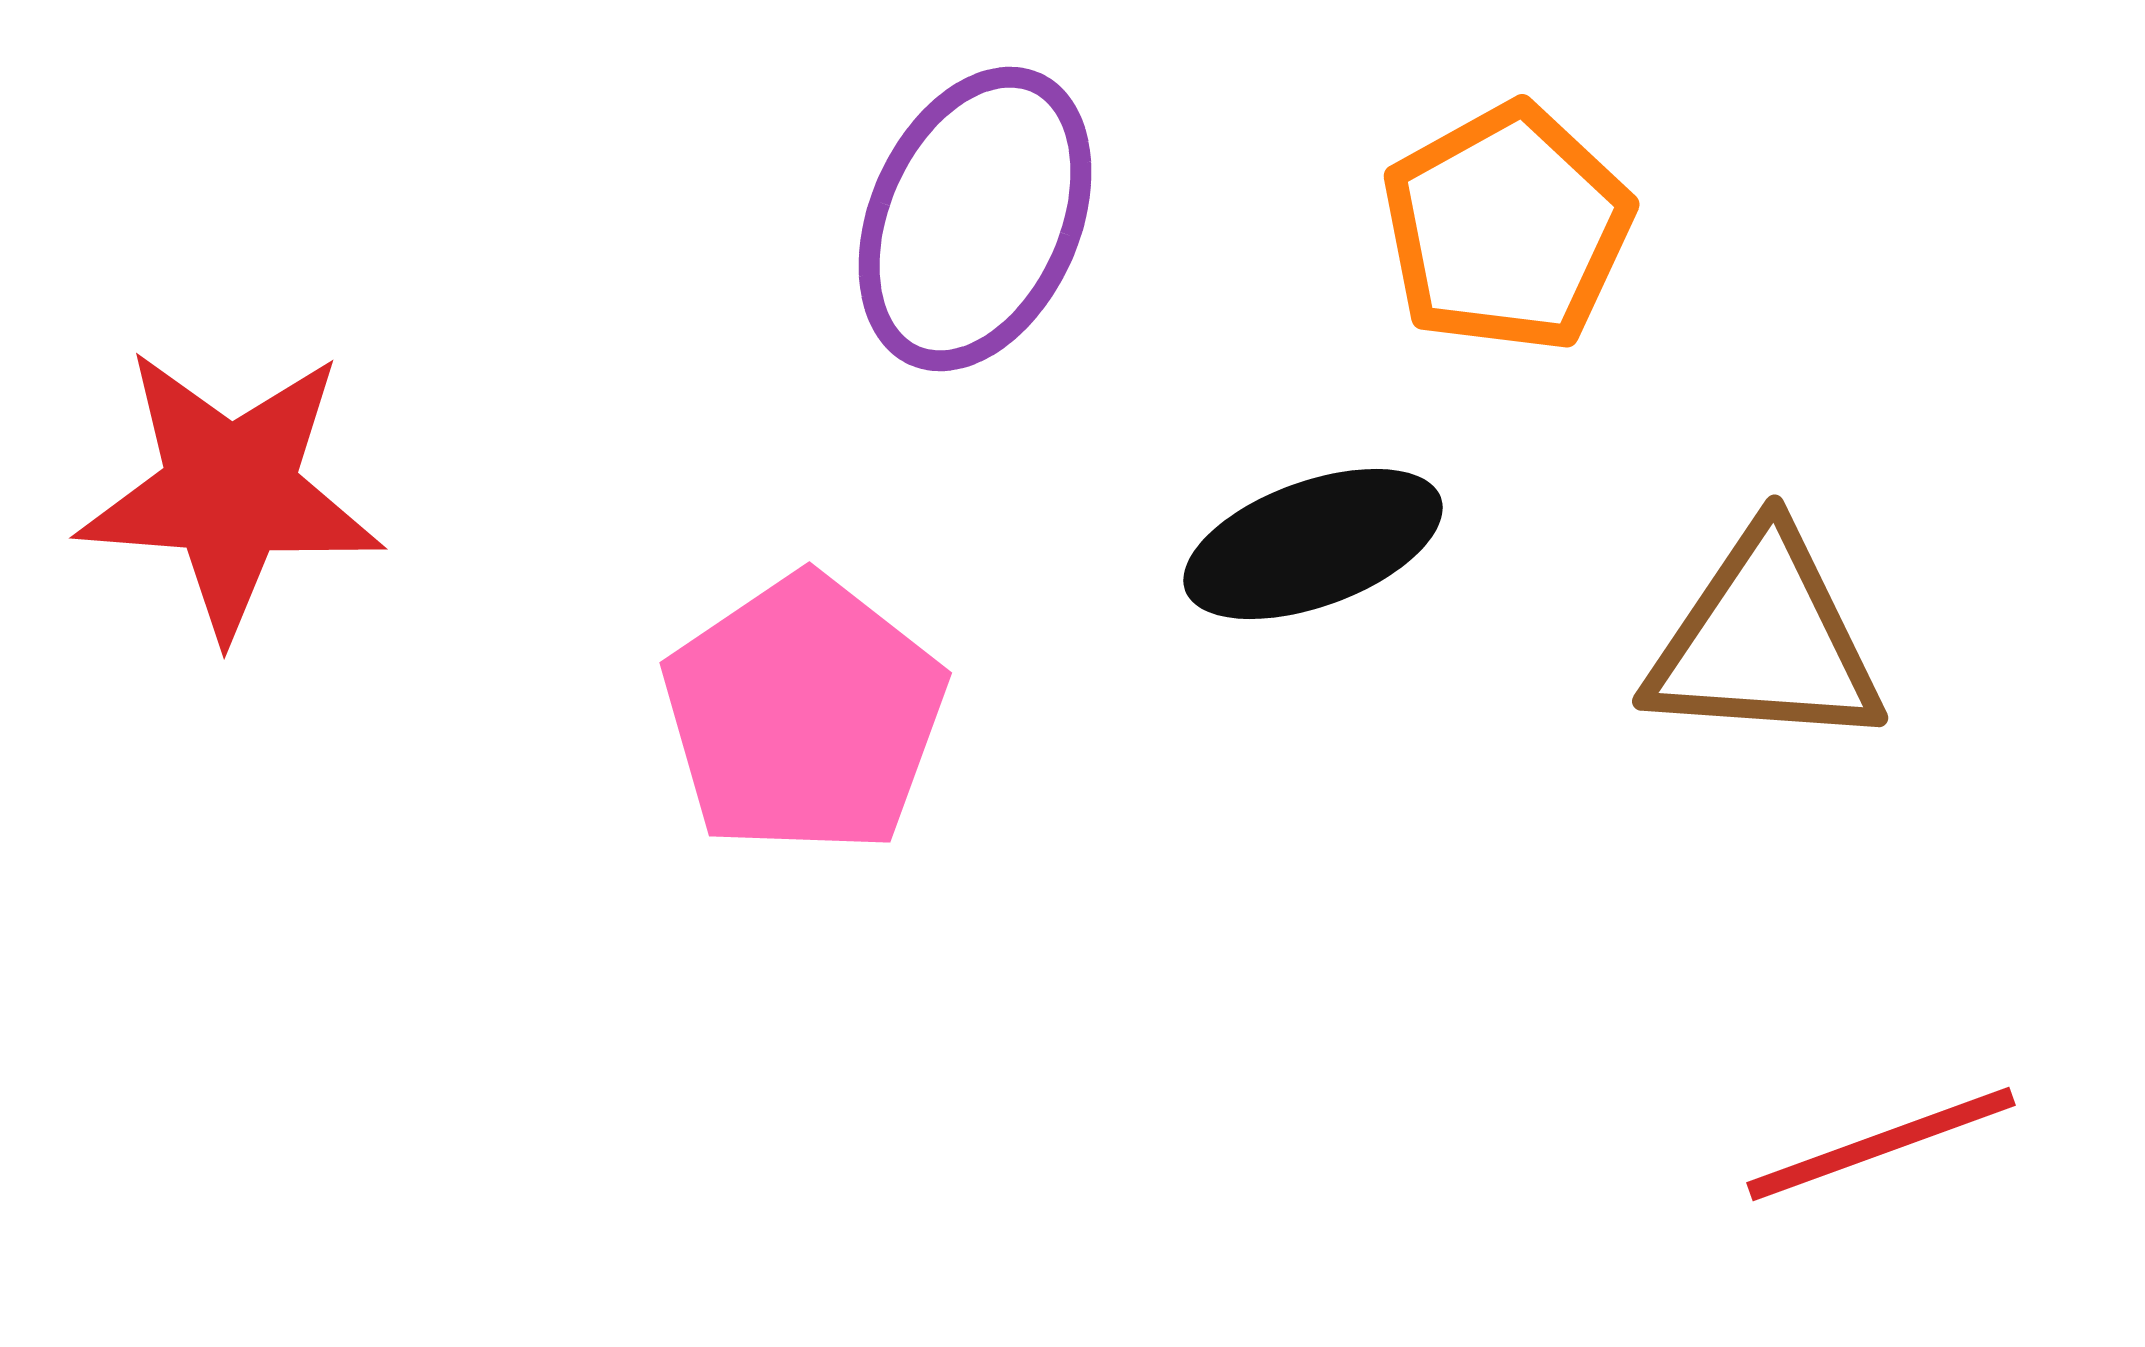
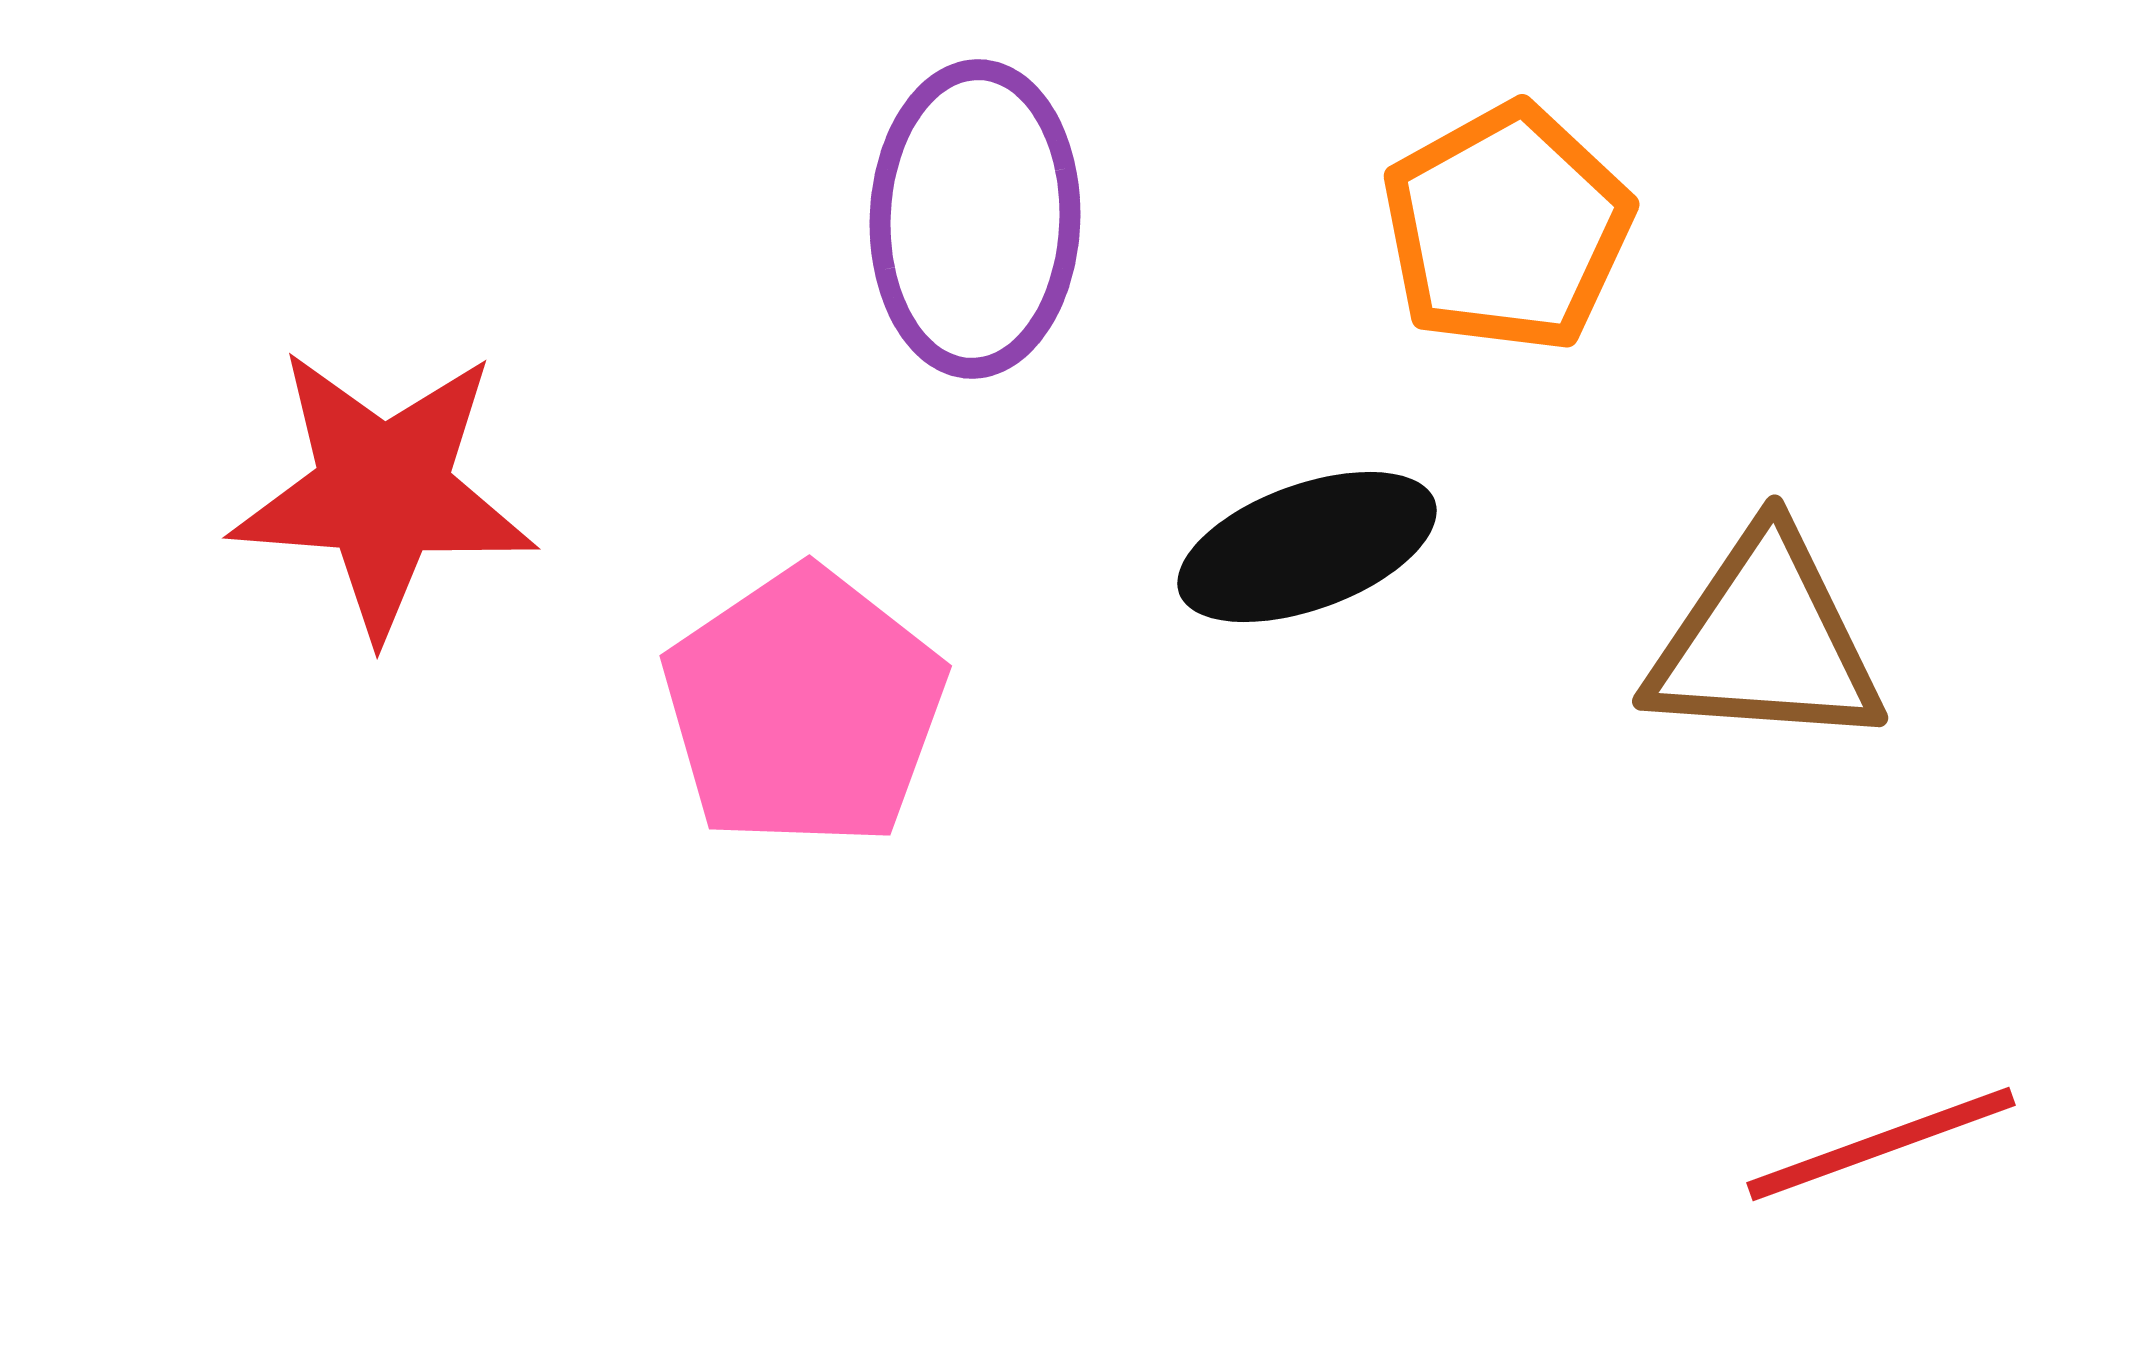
purple ellipse: rotated 22 degrees counterclockwise
red star: moved 153 px right
black ellipse: moved 6 px left, 3 px down
pink pentagon: moved 7 px up
